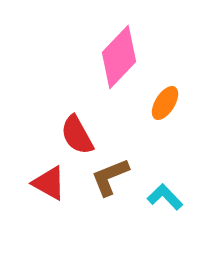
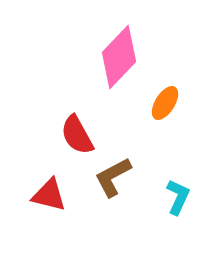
brown L-shape: moved 3 px right; rotated 6 degrees counterclockwise
red triangle: moved 12 px down; rotated 15 degrees counterclockwise
cyan L-shape: moved 13 px right; rotated 69 degrees clockwise
